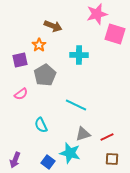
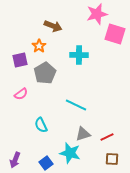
orange star: moved 1 px down
gray pentagon: moved 2 px up
blue square: moved 2 px left, 1 px down; rotated 16 degrees clockwise
